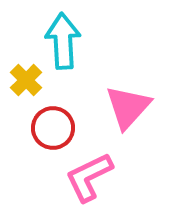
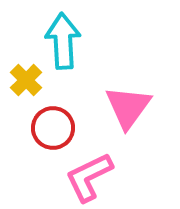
pink triangle: rotated 6 degrees counterclockwise
